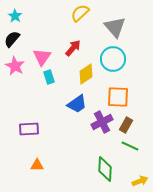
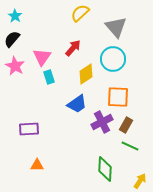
gray triangle: moved 1 px right
yellow arrow: rotated 35 degrees counterclockwise
